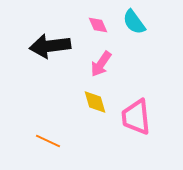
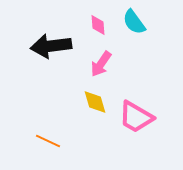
pink diamond: rotated 20 degrees clockwise
black arrow: moved 1 px right
pink trapezoid: rotated 54 degrees counterclockwise
